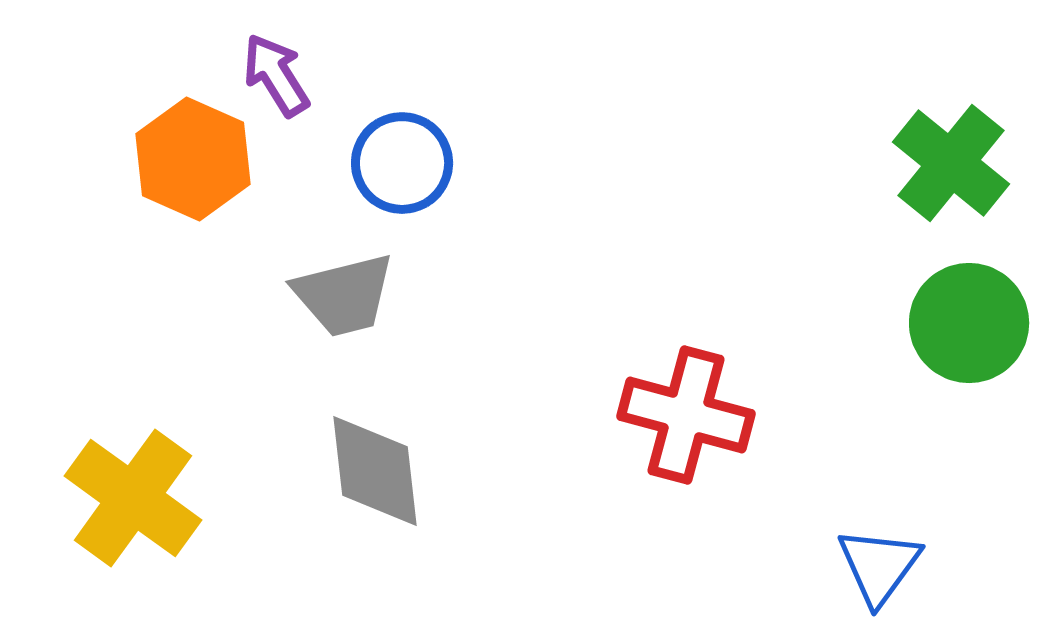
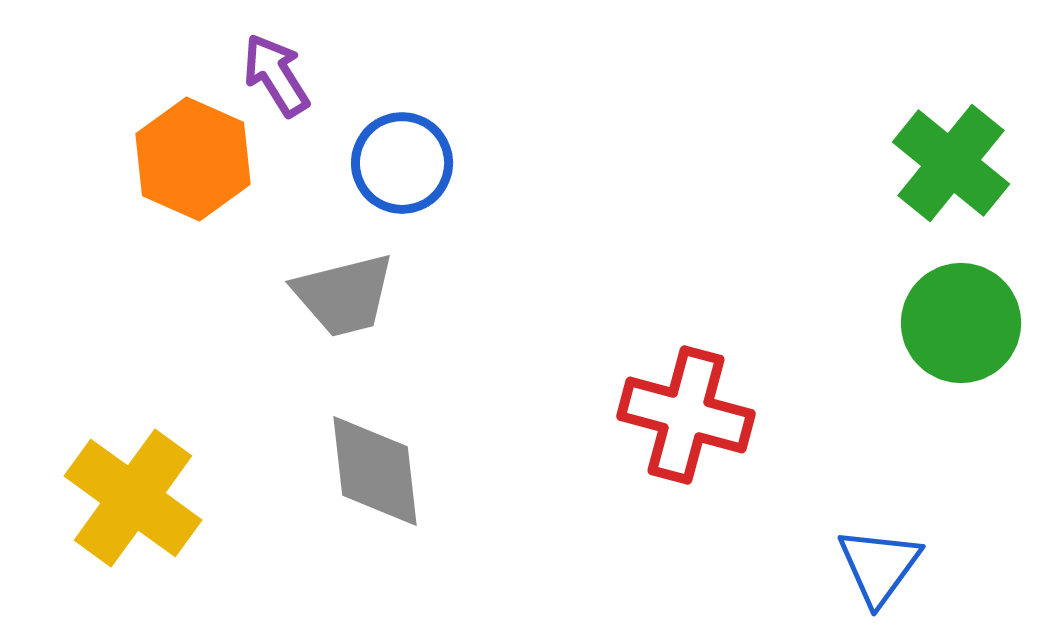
green circle: moved 8 px left
